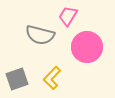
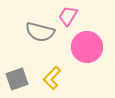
gray semicircle: moved 3 px up
